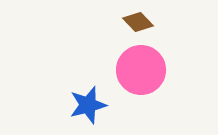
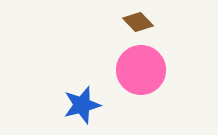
blue star: moved 6 px left
